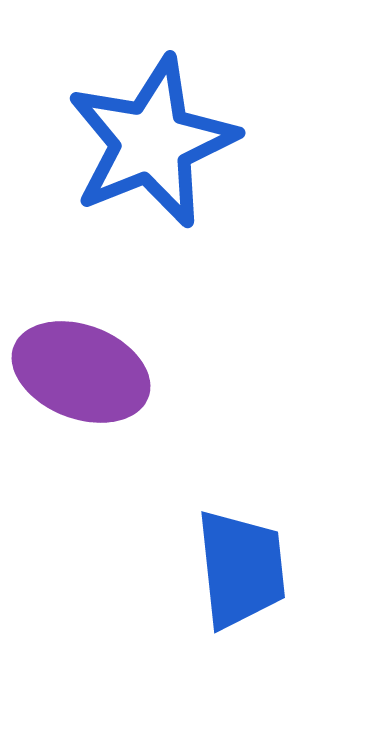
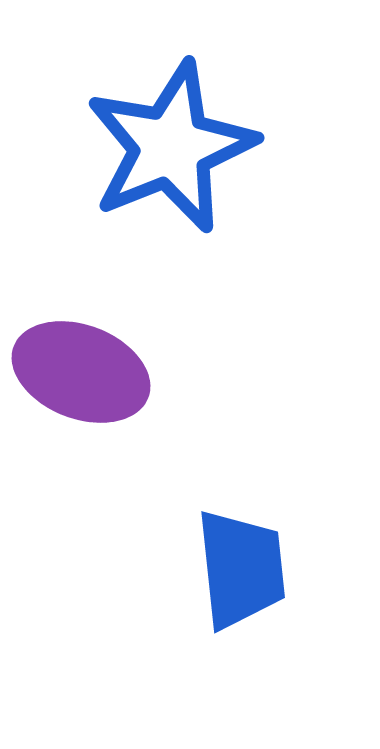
blue star: moved 19 px right, 5 px down
